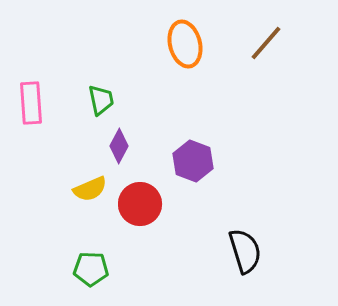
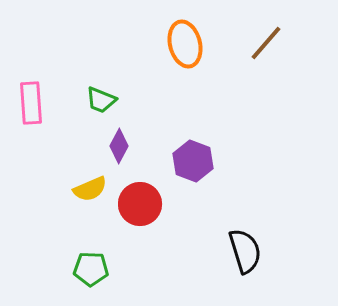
green trapezoid: rotated 124 degrees clockwise
